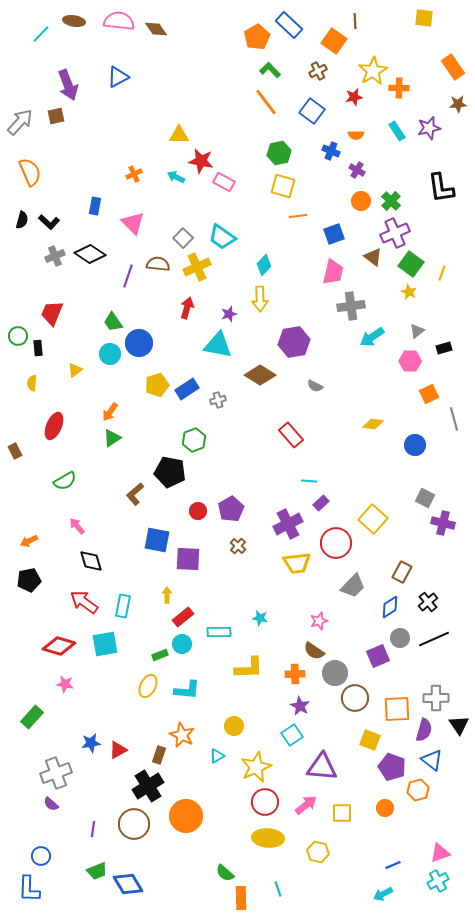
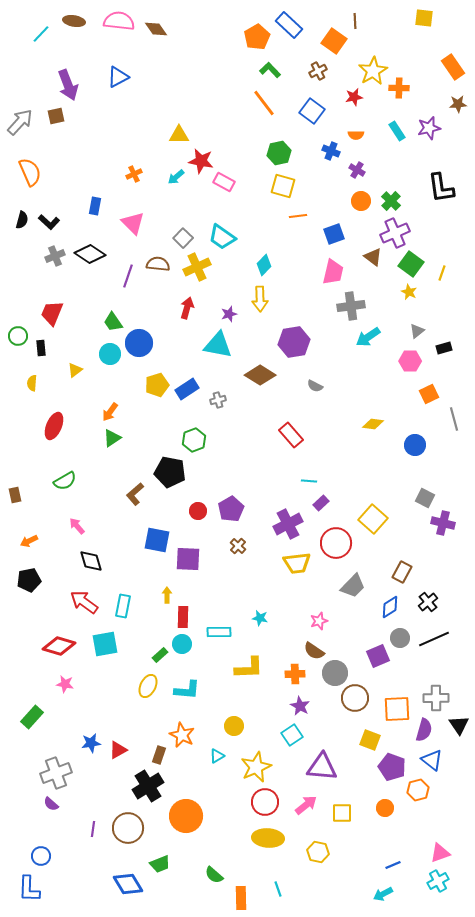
orange line at (266, 102): moved 2 px left, 1 px down
cyan arrow at (176, 177): rotated 66 degrees counterclockwise
cyan arrow at (372, 337): moved 4 px left
black rectangle at (38, 348): moved 3 px right
brown rectangle at (15, 451): moved 44 px down; rotated 14 degrees clockwise
red rectangle at (183, 617): rotated 50 degrees counterclockwise
green rectangle at (160, 655): rotated 21 degrees counterclockwise
brown circle at (134, 824): moved 6 px left, 4 px down
green trapezoid at (97, 871): moved 63 px right, 7 px up
green semicircle at (225, 873): moved 11 px left, 2 px down
